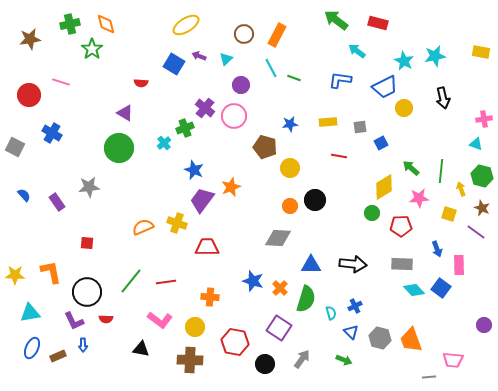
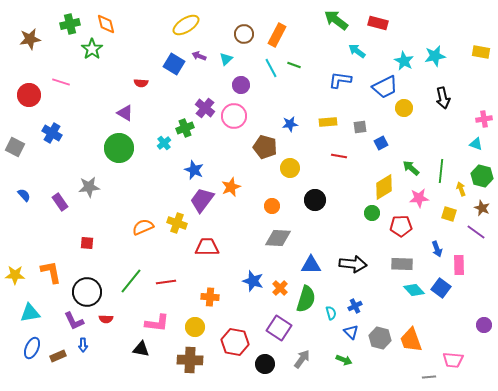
green line at (294, 78): moved 13 px up
purple rectangle at (57, 202): moved 3 px right
orange circle at (290, 206): moved 18 px left
pink L-shape at (160, 320): moved 3 px left, 3 px down; rotated 30 degrees counterclockwise
